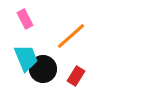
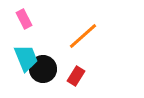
pink rectangle: moved 1 px left
orange line: moved 12 px right
